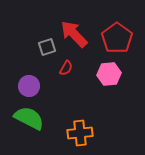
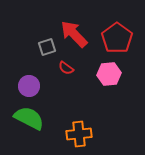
red semicircle: rotated 98 degrees clockwise
orange cross: moved 1 px left, 1 px down
